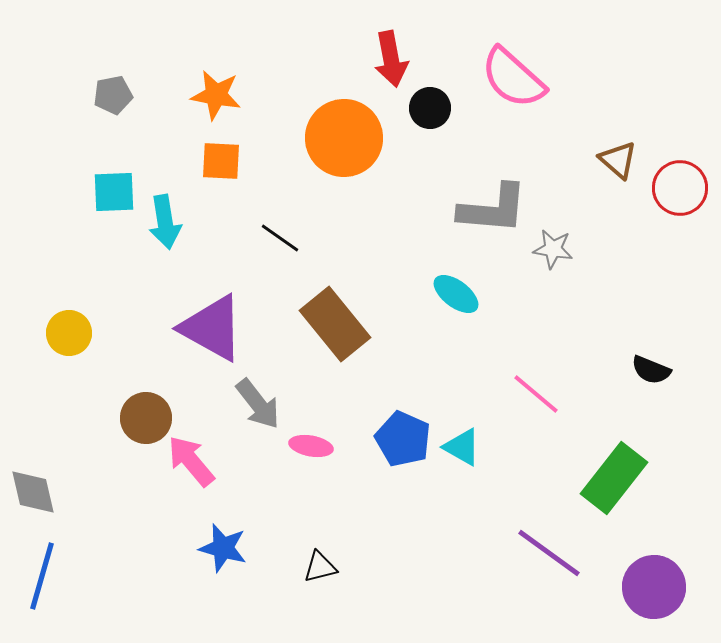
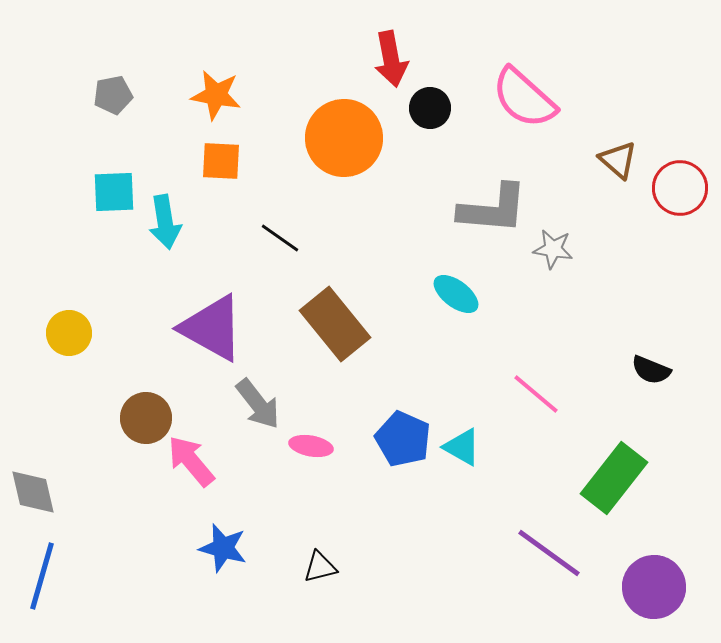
pink semicircle: moved 11 px right, 20 px down
